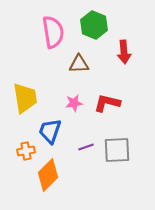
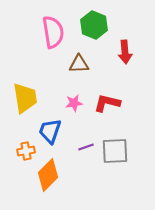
red arrow: moved 1 px right
gray square: moved 2 px left, 1 px down
